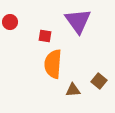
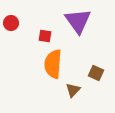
red circle: moved 1 px right, 1 px down
brown square: moved 3 px left, 8 px up; rotated 14 degrees counterclockwise
brown triangle: rotated 42 degrees counterclockwise
